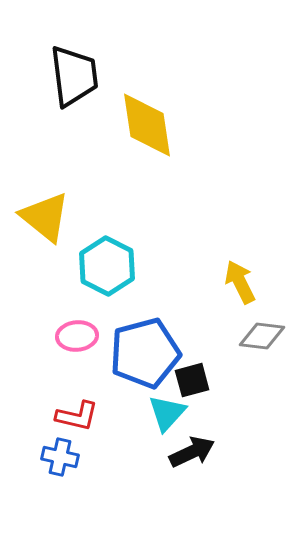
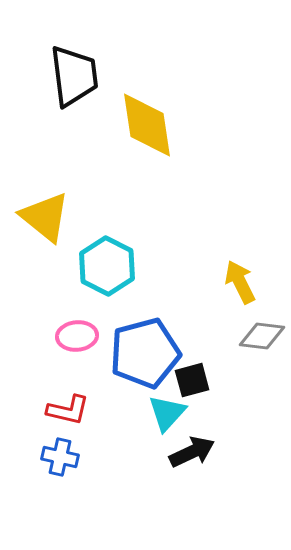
red L-shape: moved 9 px left, 6 px up
